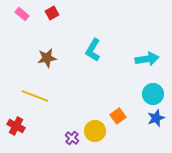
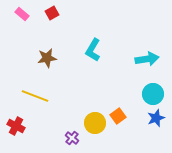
yellow circle: moved 8 px up
